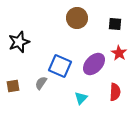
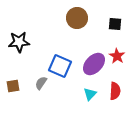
black star: rotated 15 degrees clockwise
red star: moved 2 px left, 3 px down
red semicircle: moved 1 px up
cyan triangle: moved 9 px right, 4 px up
